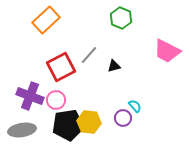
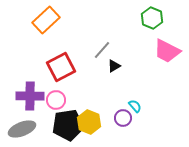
green hexagon: moved 31 px right
gray line: moved 13 px right, 5 px up
black triangle: rotated 16 degrees counterclockwise
purple cross: rotated 20 degrees counterclockwise
yellow hexagon: rotated 15 degrees clockwise
gray ellipse: moved 1 px up; rotated 12 degrees counterclockwise
